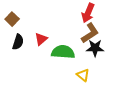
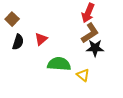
green semicircle: moved 4 px left, 12 px down
